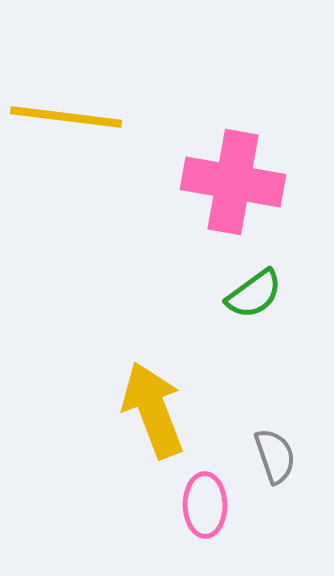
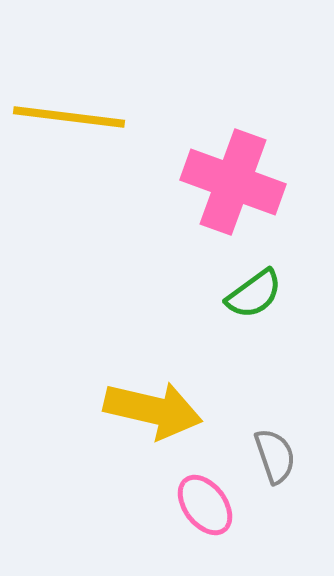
yellow line: moved 3 px right
pink cross: rotated 10 degrees clockwise
yellow arrow: rotated 124 degrees clockwise
pink ellipse: rotated 36 degrees counterclockwise
